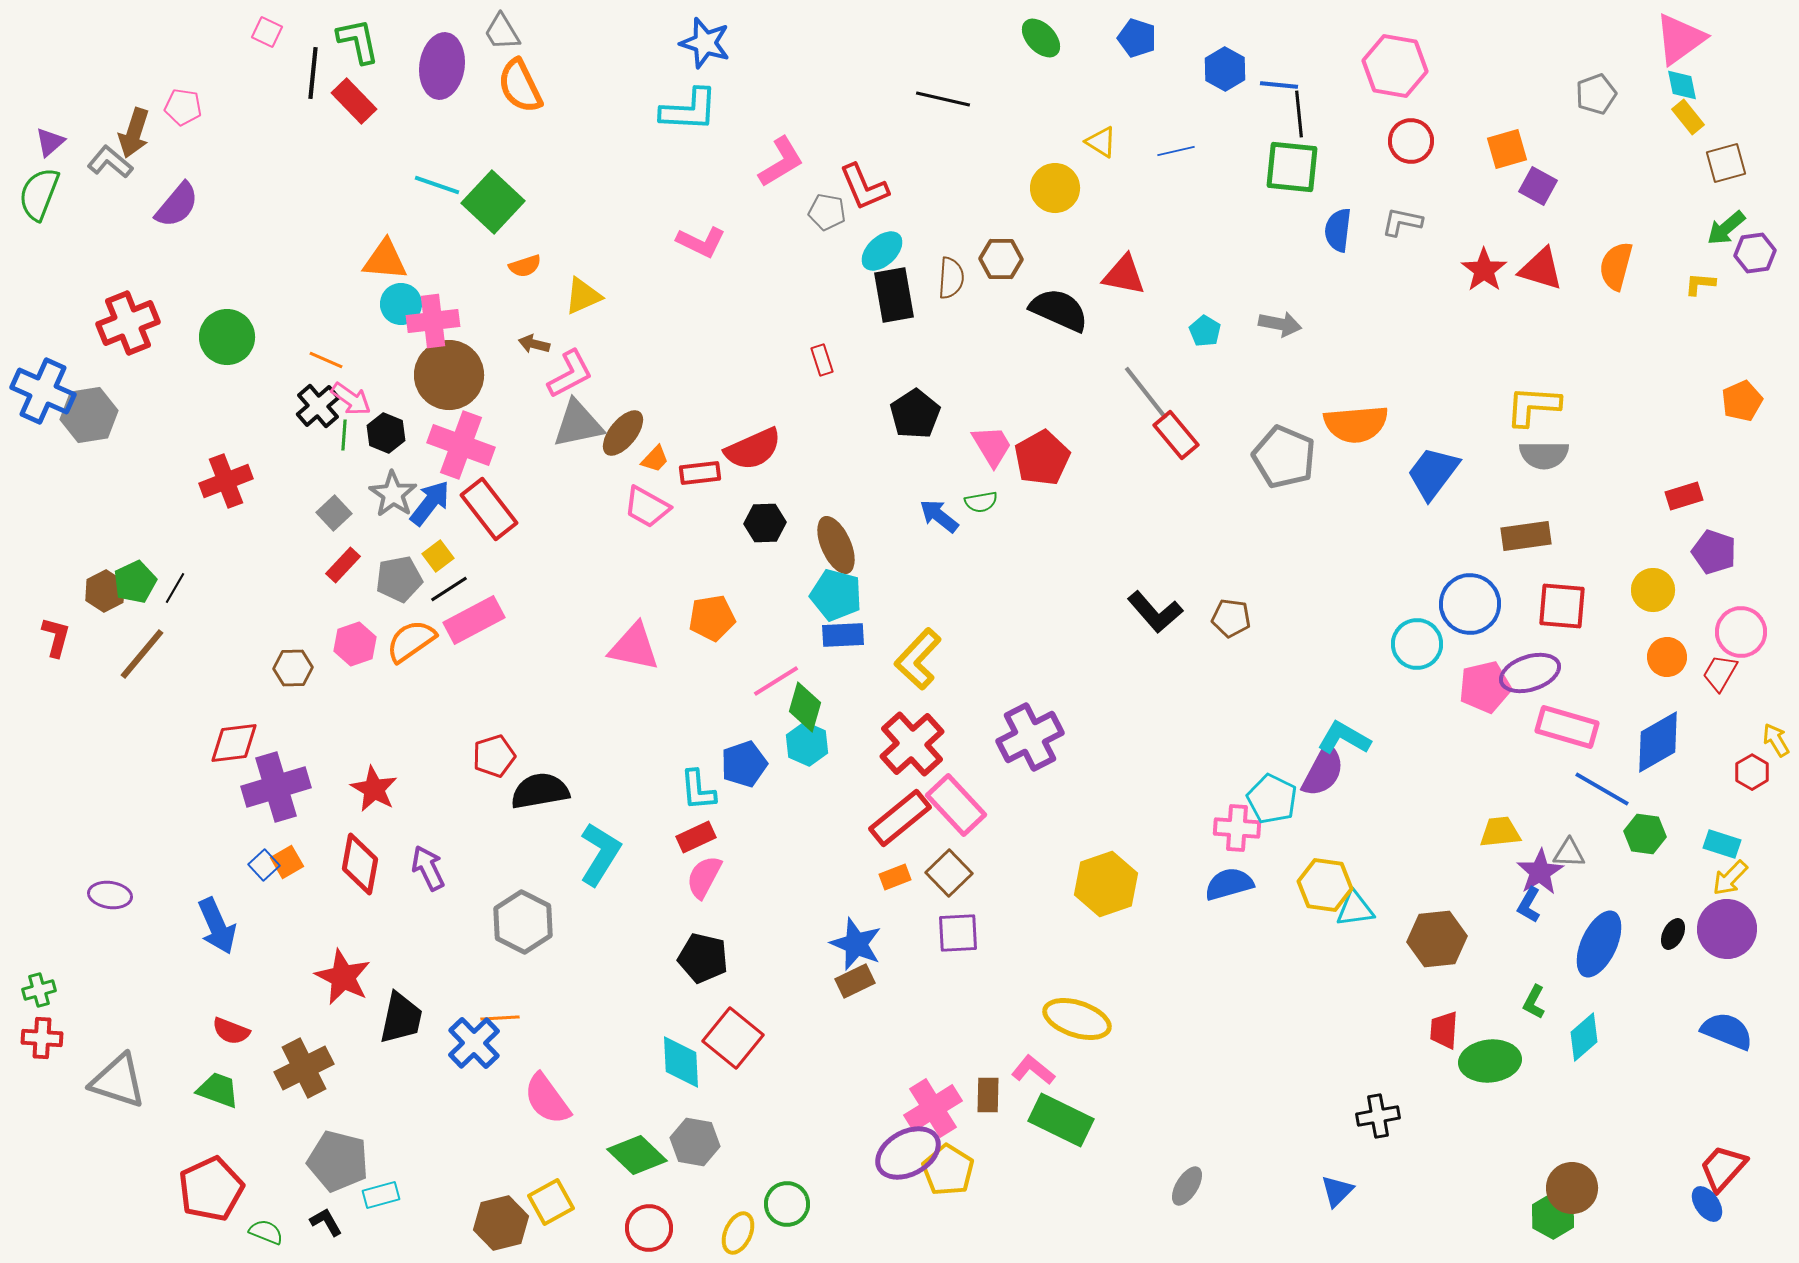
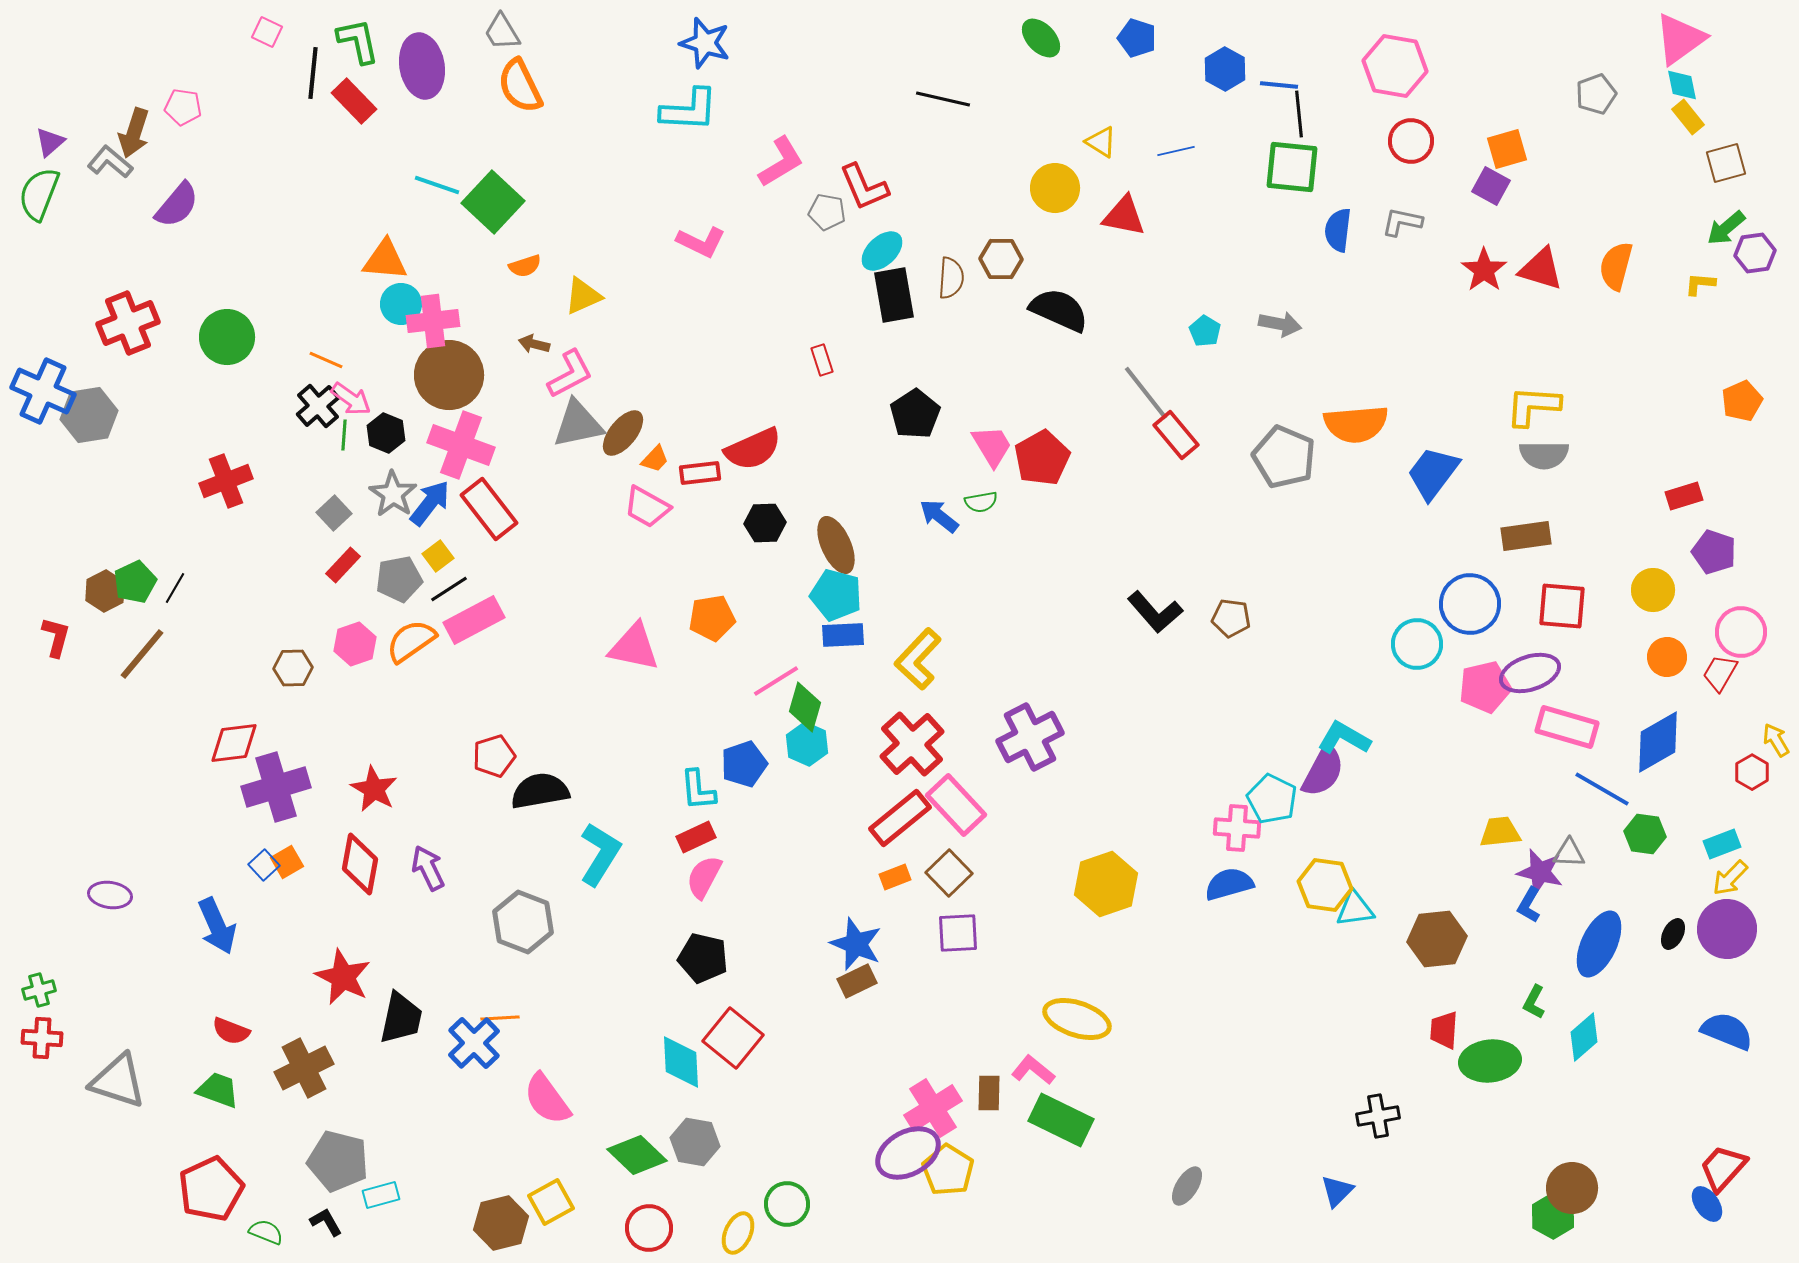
purple ellipse at (442, 66): moved 20 px left; rotated 18 degrees counterclockwise
purple square at (1538, 186): moved 47 px left
red triangle at (1124, 275): moved 59 px up
cyan rectangle at (1722, 844): rotated 39 degrees counterclockwise
purple star at (1540, 872): rotated 27 degrees counterclockwise
gray hexagon at (523, 922): rotated 6 degrees counterclockwise
brown rectangle at (855, 981): moved 2 px right
brown rectangle at (988, 1095): moved 1 px right, 2 px up
